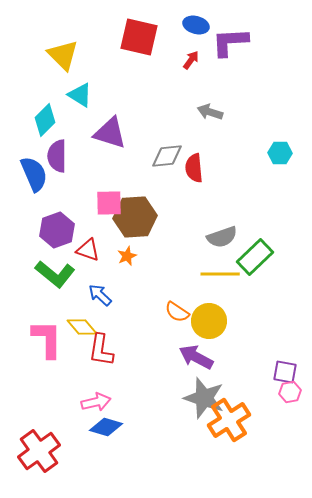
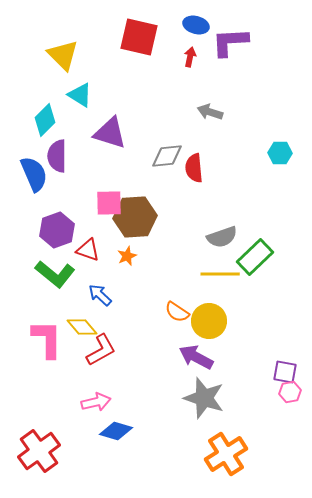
red arrow: moved 1 px left, 3 px up; rotated 24 degrees counterclockwise
red L-shape: rotated 128 degrees counterclockwise
orange cross: moved 3 px left, 34 px down
blue diamond: moved 10 px right, 4 px down
